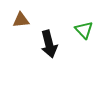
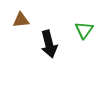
green triangle: rotated 18 degrees clockwise
